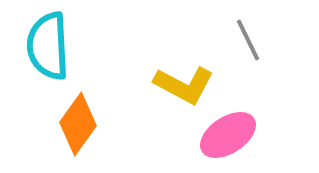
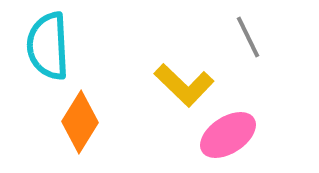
gray line: moved 3 px up
yellow L-shape: rotated 16 degrees clockwise
orange diamond: moved 2 px right, 2 px up; rotated 4 degrees counterclockwise
